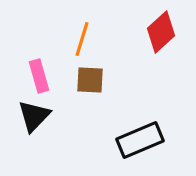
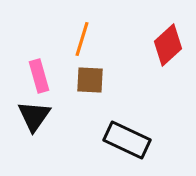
red diamond: moved 7 px right, 13 px down
black triangle: rotated 9 degrees counterclockwise
black rectangle: moved 13 px left; rotated 48 degrees clockwise
